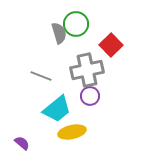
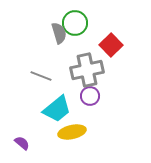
green circle: moved 1 px left, 1 px up
